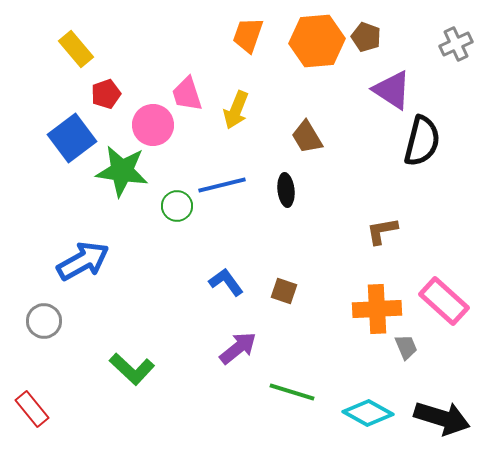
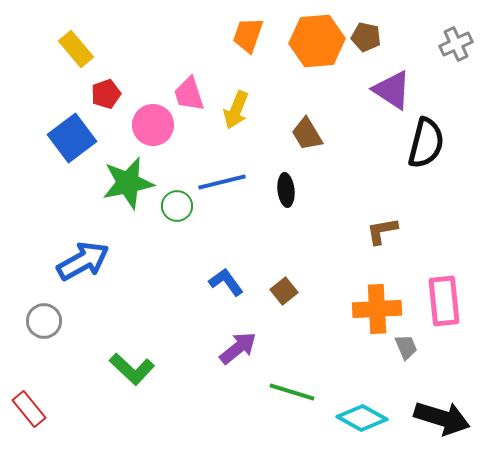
brown pentagon: rotated 8 degrees counterclockwise
pink trapezoid: moved 2 px right
brown trapezoid: moved 3 px up
black semicircle: moved 4 px right, 2 px down
green star: moved 6 px right, 12 px down; rotated 20 degrees counterclockwise
blue line: moved 3 px up
brown square: rotated 32 degrees clockwise
pink rectangle: rotated 42 degrees clockwise
red rectangle: moved 3 px left
cyan diamond: moved 6 px left, 5 px down
